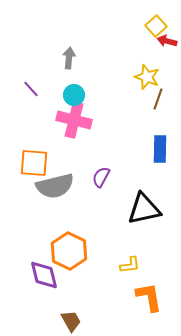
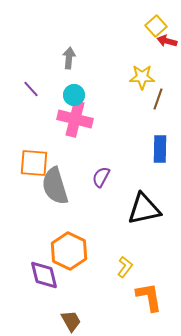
yellow star: moved 5 px left; rotated 20 degrees counterclockwise
pink cross: moved 1 px right, 1 px up
gray semicircle: rotated 87 degrees clockwise
yellow L-shape: moved 5 px left, 2 px down; rotated 45 degrees counterclockwise
